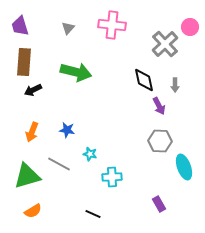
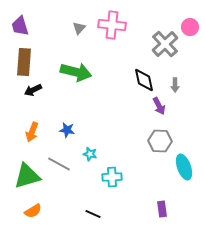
gray triangle: moved 11 px right
purple rectangle: moved 3 px right, 5 px down; rotated 21 degrees clockwise
